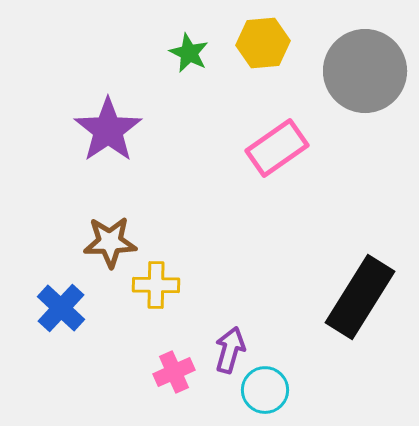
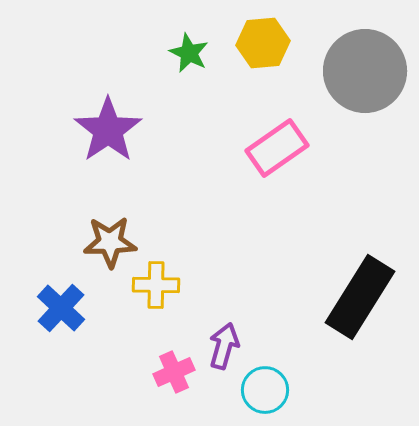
purple arrow: moved 6 px left, 4 px up
